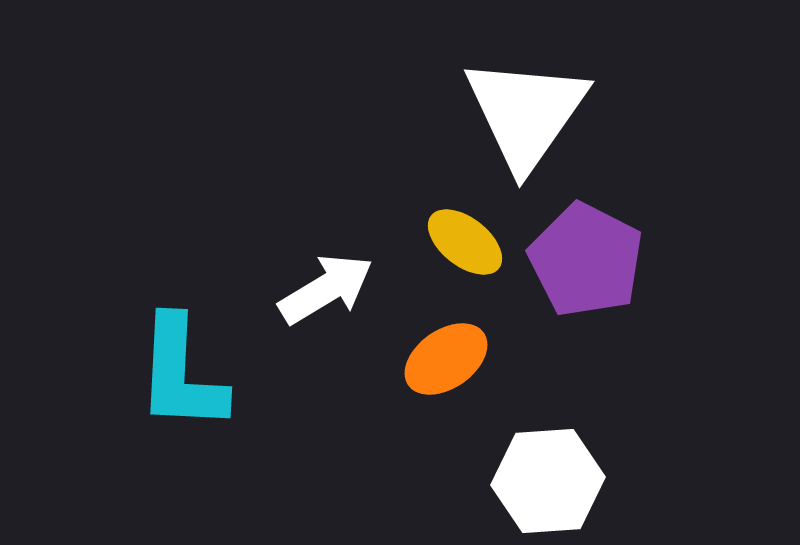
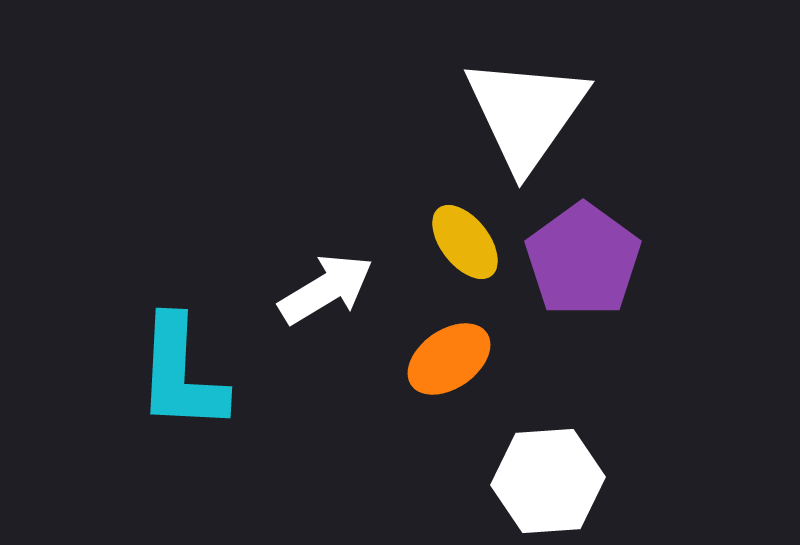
yellow ellipse: rotated 14 degrees clockwise
purple pentagon: moved 3 px left; rotated 9 degrees clockwise
orange ellipse: moved 3 px right
